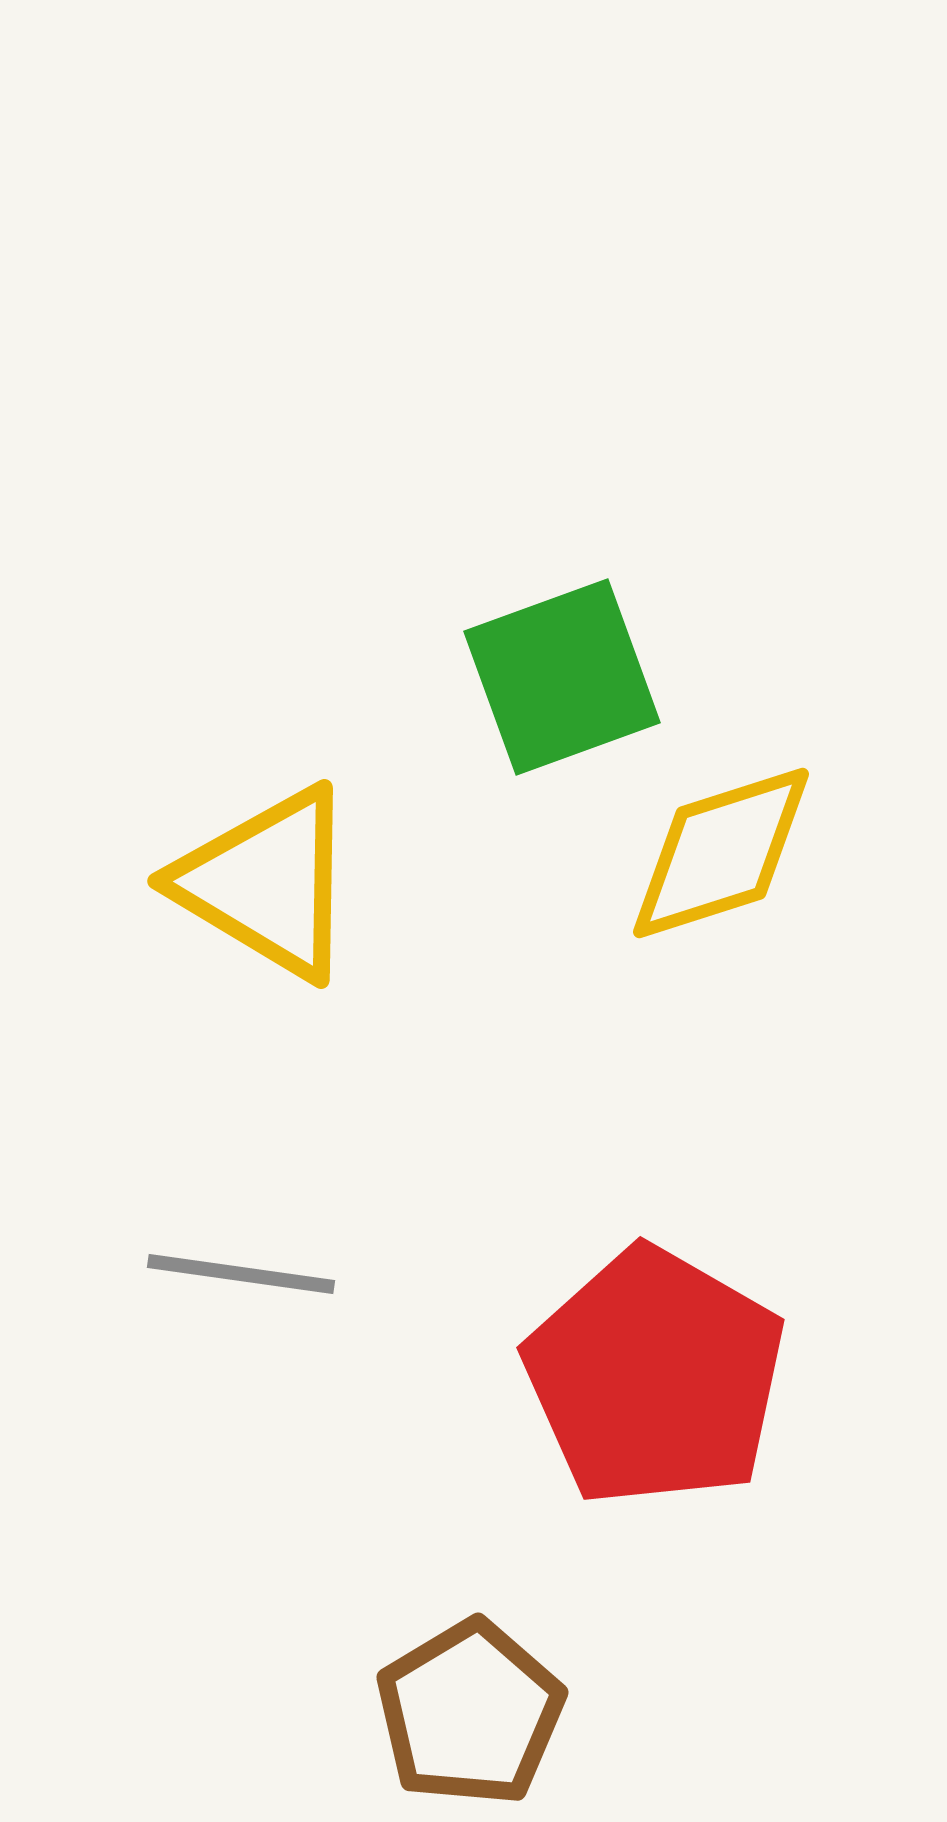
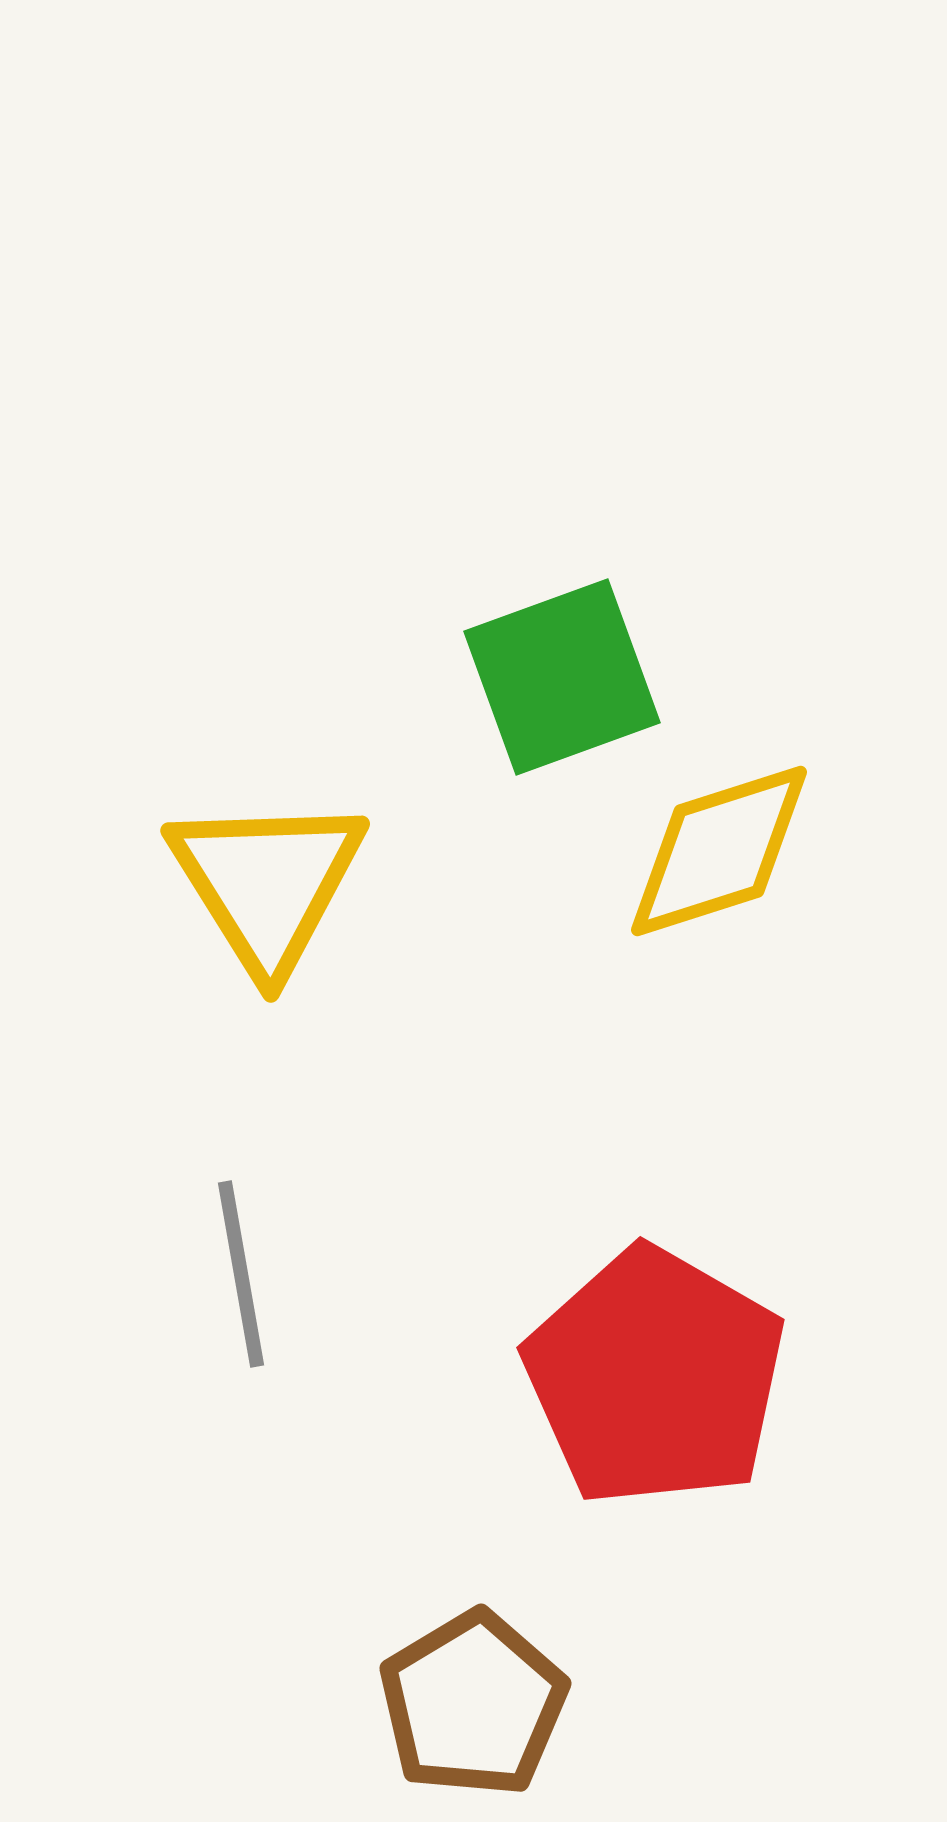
yellow diamond: moved 2 px left, 2 px up
yellow triangle: rotated 27 degrees clockwise
gray line: rotated 72 degrees clockwise
brown pentagon: moved 3 px right, 9 px up
